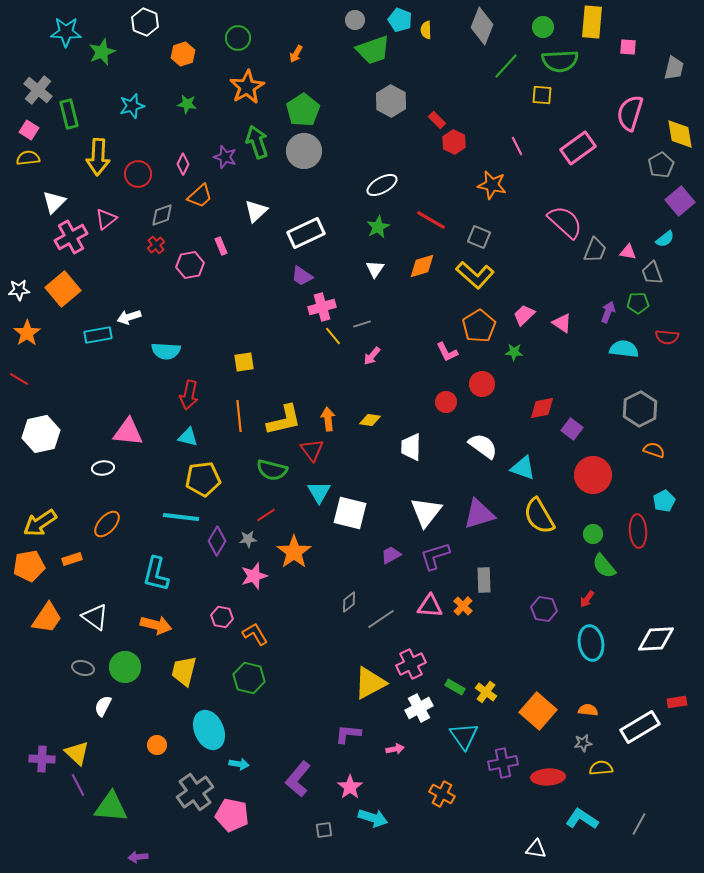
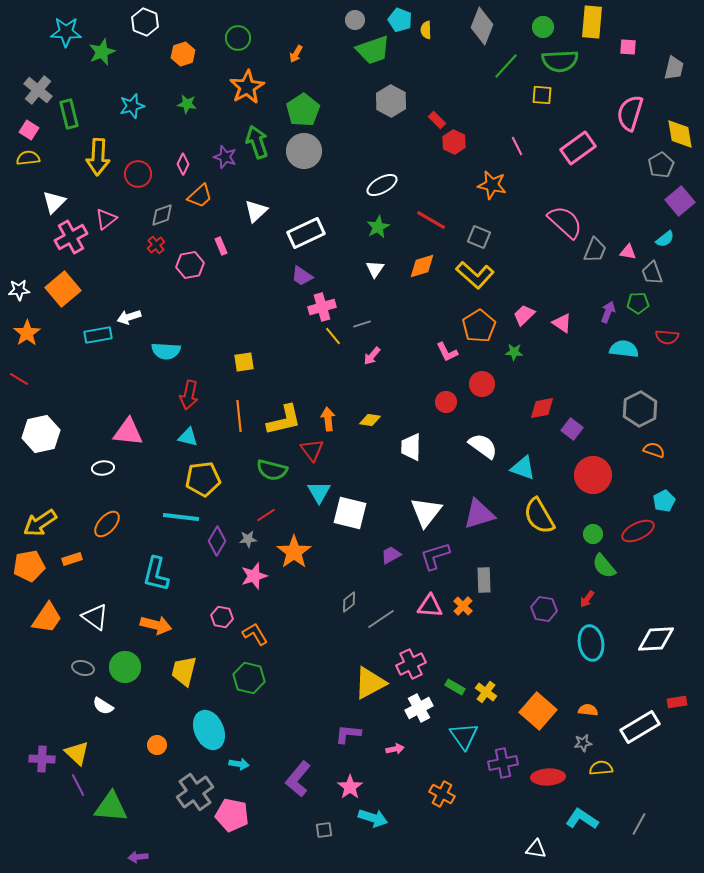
red ellipse at (638, 531): rotated 68 degrees clockwise
white semicircle at (103, 706): rotated 85 degrees counterclockwise
